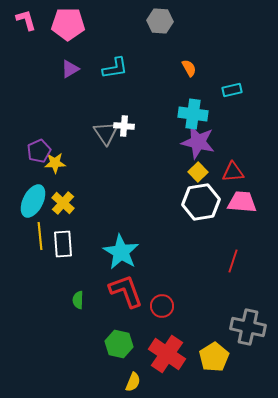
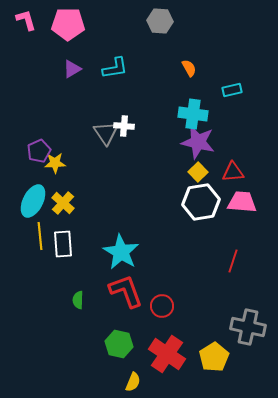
purple triangle: moved 2 px right
